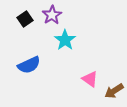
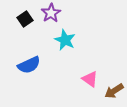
purple star: moved 1 px left, 2 px up
cyan star: rotated 10 degrees counterclockwise
